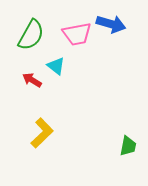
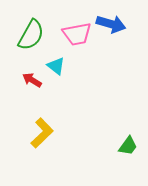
green trapezoid: rotated 25 degrees clockwise
